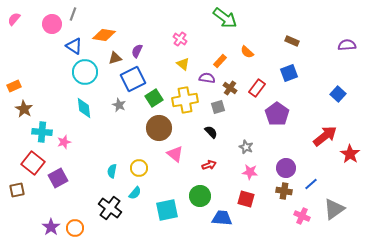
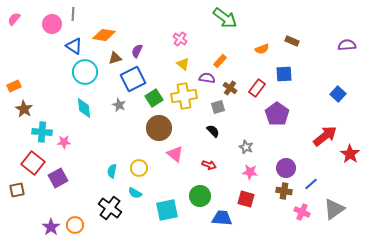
gray line at (73, 14): rotated 16 degrees counterclockwise
orange semicircle at (247, 52): moved 15 px right, 3 px up; rotated 64 degrees counterclockwise
blue square at (289, 73): moved 5 px left, 1 px down; rotated 18 degrees clockwise
yellow cross at (185, 100): moved 1 px left, 4 px up
black semicircle at (211, 132): moved 2 px right, 1 px up
pink star at (64, 142): rotated 16 degrees clockwise
red arrow at (209, 165): rotated 40 degrees clockwise
cyan semicircle at (135, 193): rotated 80 degrees clockwise
pink cross at (302, 216): moved 4 px up
orange circle at (75, 228): moved 3 px up
